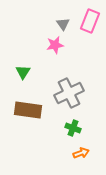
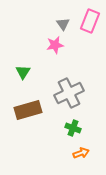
brown rectangle: rotated 24 degrees counterclockwise
